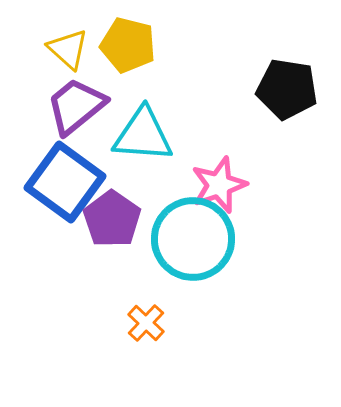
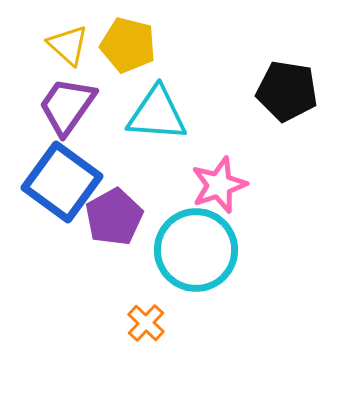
yellow triangle: moved 4 px up
black pentagon: moved 2 px down
purple trapezoid: moved 9 px left; rotated 16 degrees counterclockwise
cyan triangle: moved 14 px right, 21 px up
blue square: moved 3 px left
purple pentagon: moved 2 px right, 2 px up; rotated 8 degrees clockwise
cyan circle: moved 3 px right, 11 px down
